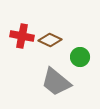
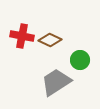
green circle: moved 3 px down
gray trapezoid: rotated 108 degrees clockwise
